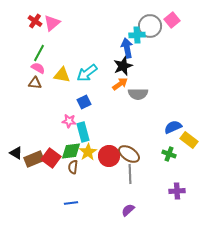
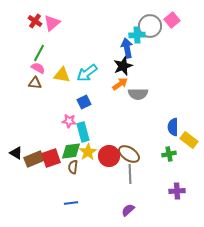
blue semicircle: rotated 66 degrees counterclockwise
green cross: rotated 32 degrees counterclockwise
red square: rotated 36 degrees clockwise
